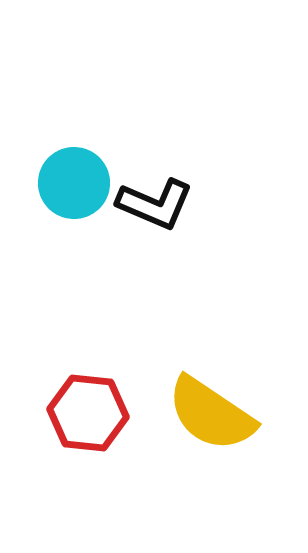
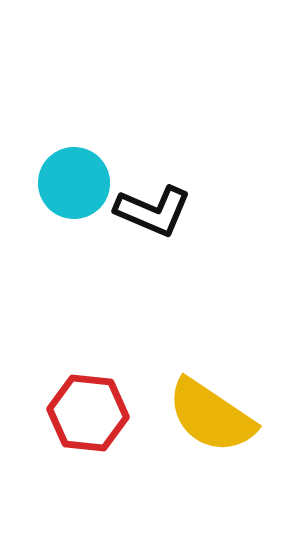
black L-shape: moved 2 px left, 7 px down
yellow semicircle: moved 2 px down
